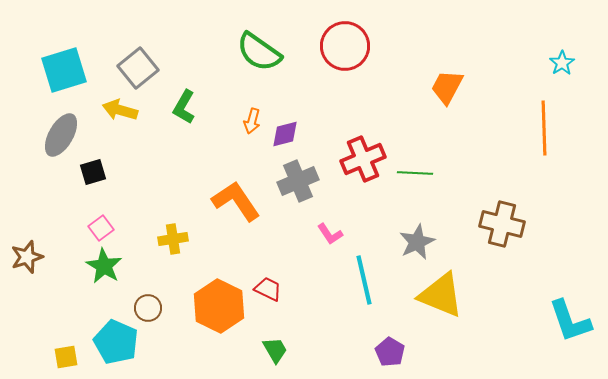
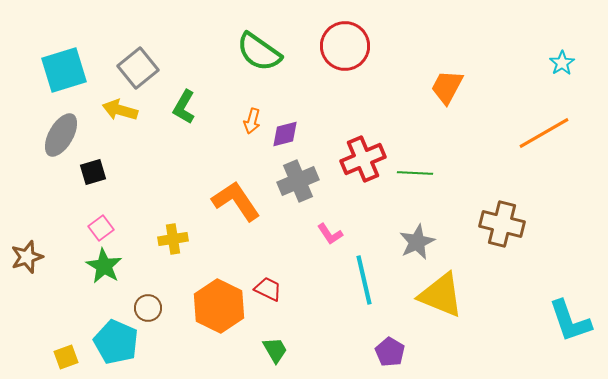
orange line: moved 5 px down; rotated 62 degrees clockwise
yellow square: rotated 10 degrees counterclockwise
